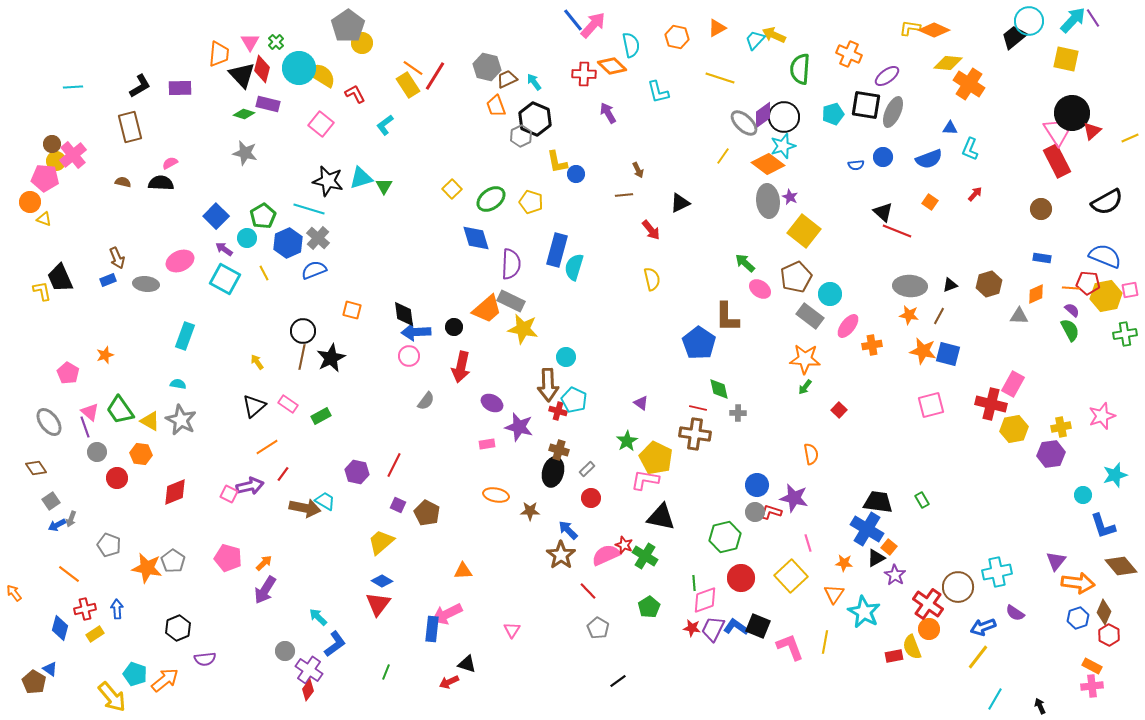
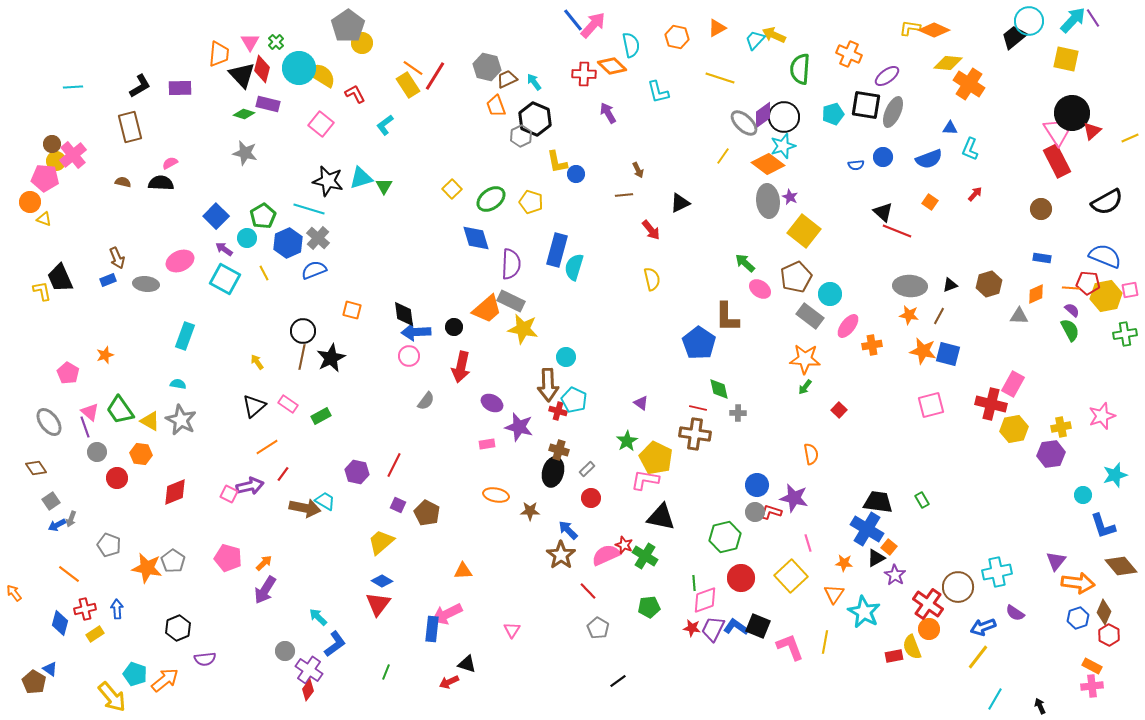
green pentagon at (649, 607): rotated 25 degrees clockwise
blue diamond at (60, 628): moved 5 px up
